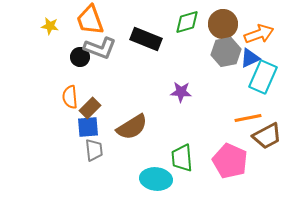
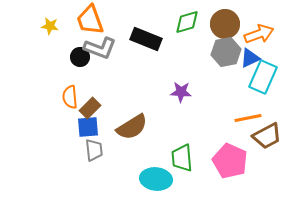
brown circle: moved 2 px right
